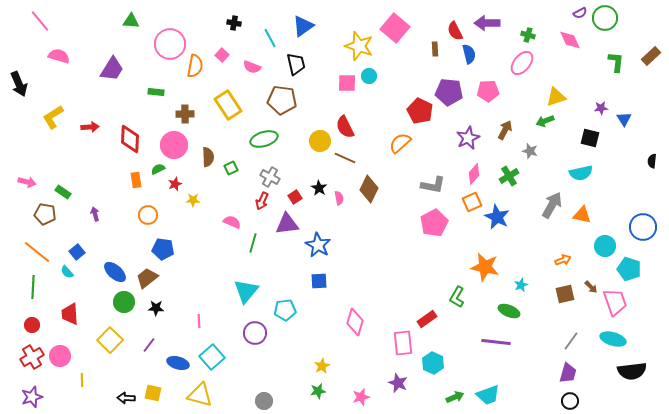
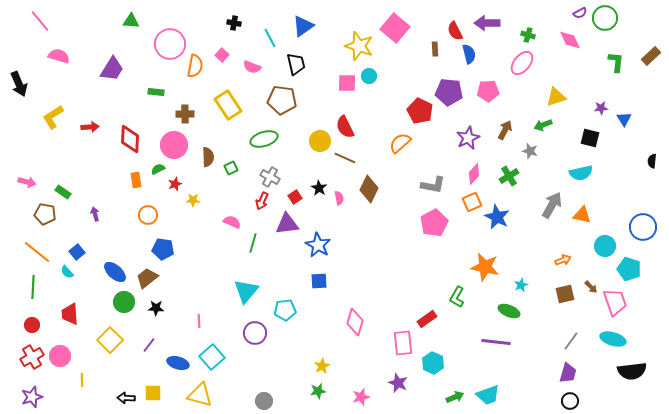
green arrow at (545, 121): moved 2 px left, 4 px down
yellow square at (153, 393): rotated 12 degrees counterclockwise
